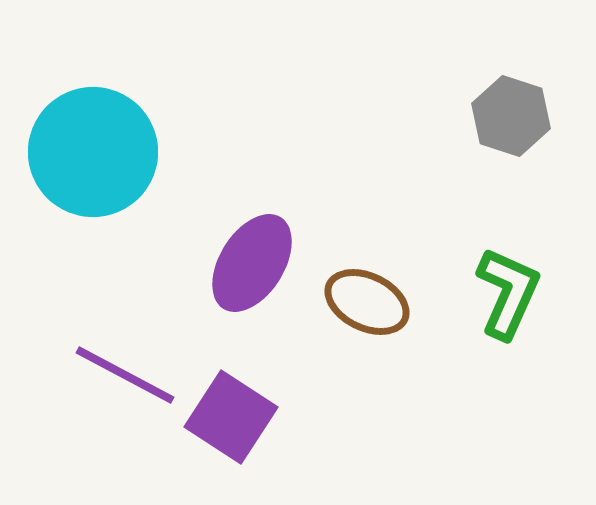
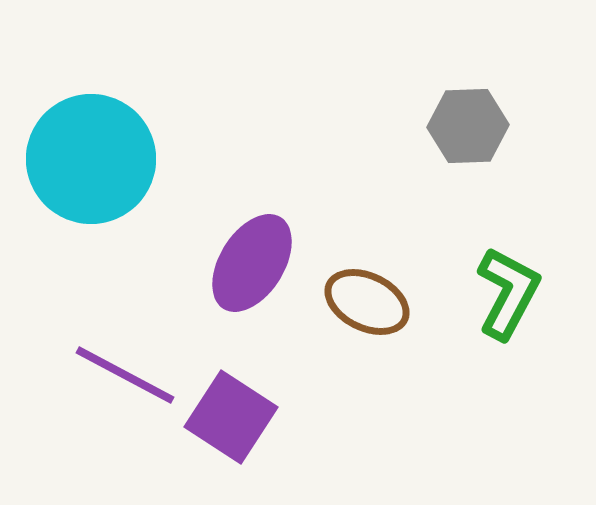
gray hexagon: moved 43 px left, 10 px down; rotated 20 degrees counterclockwise
cyan circle: moved 2 px left, 7 px down
green L-shape: rotated 4 degrees clockwise
